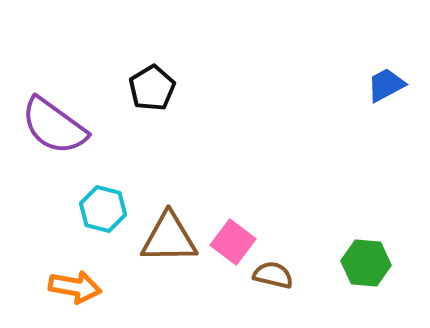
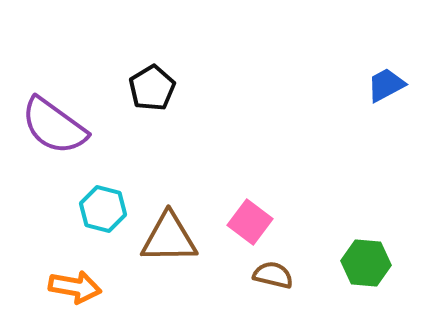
pink square: moved 17 px right, 20 px up
